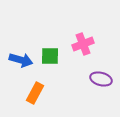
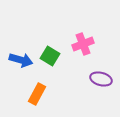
green square: rotated 30 degrees clockwise
orange rectangle: moved 2 px right, 1 px down
